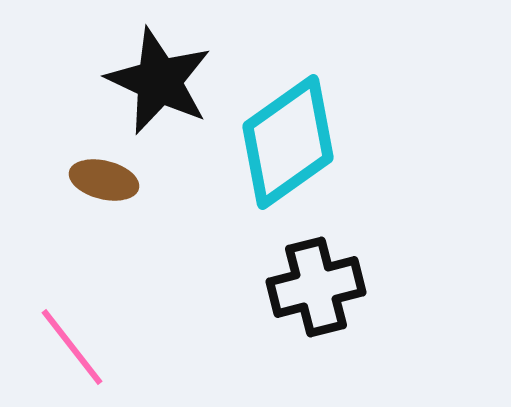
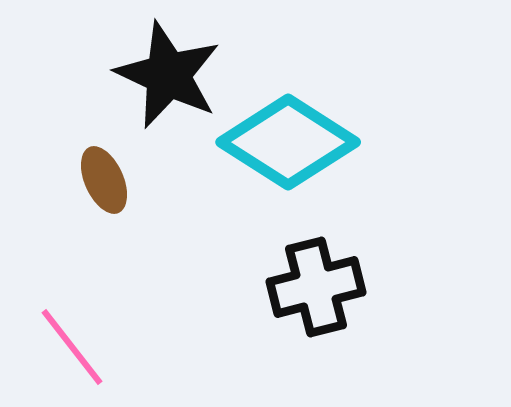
black star: moved 9 px right, 6 px up
cyan diamond: rotated 68 degrees clockwise
brown ellipse: rotated 52 degrees clockwise
